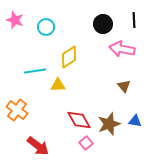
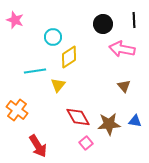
cyan circle: moved 7 px right, 10 px down
yellow triangle: rotated 49 degrees counterclockwise
red diamond: moved 1 px left, 3 px up
brown star: rotated 15 degrees clockwise
red arrow: rotated 20 degrees clockwise
